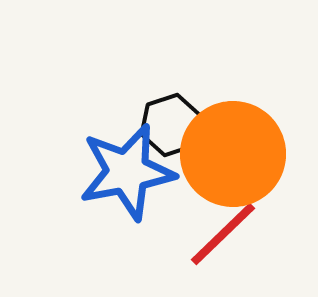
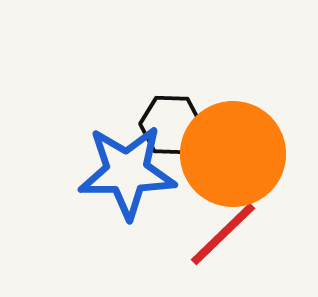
black hexagon: rotated 20 degrees clockwise
blue star: rotated 10 degrees clockwise
